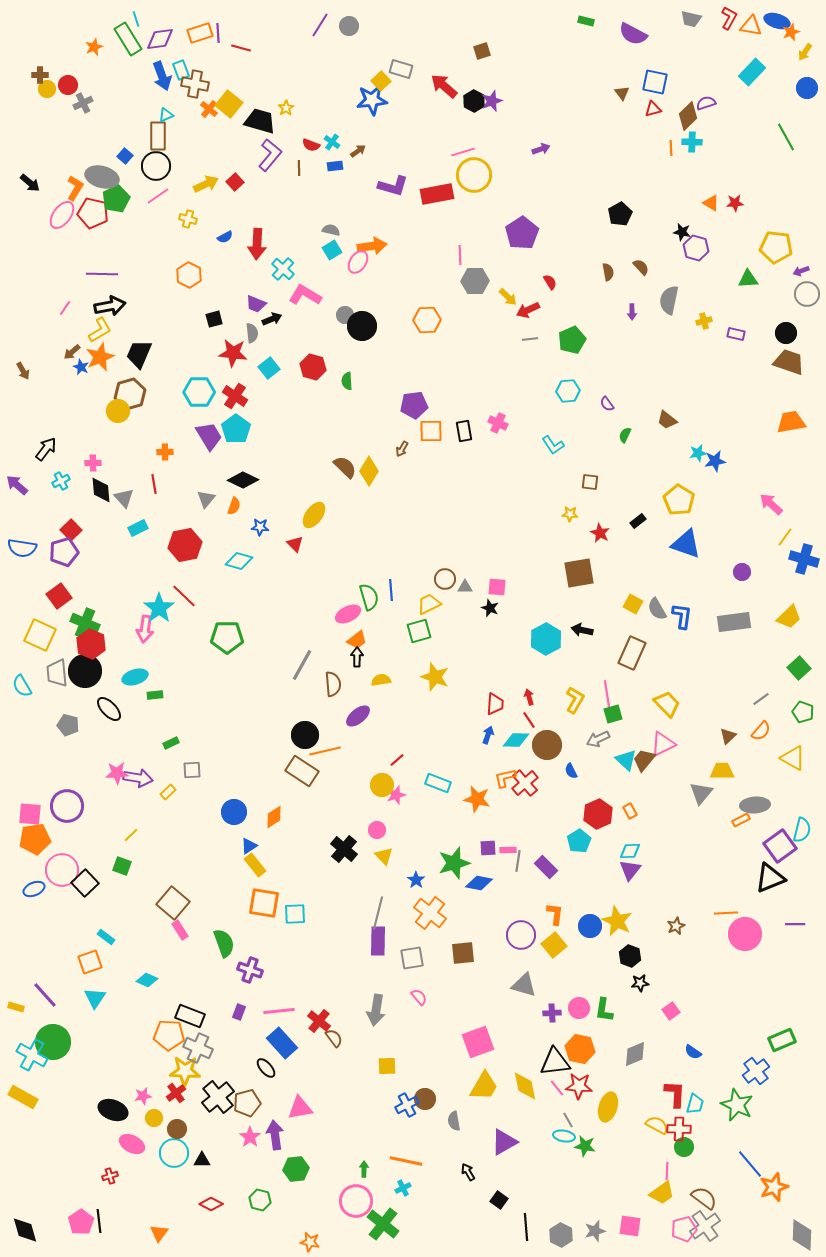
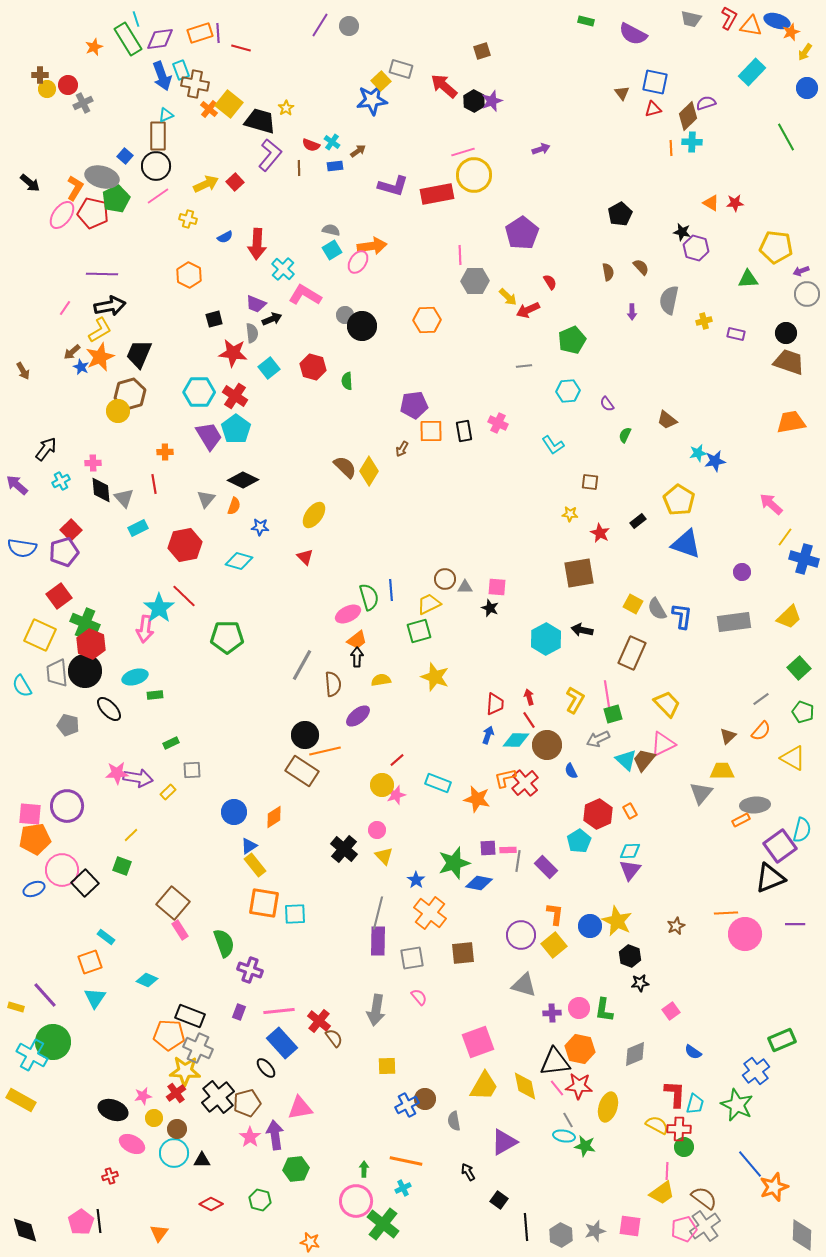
gray line at (530, 339): moved 6 px left, 27 px down
red triangle at (295, 544): moved 10 px right, 13 px down
yellow rectangle at (23, 1097): moved 2 px left, 3 px down
